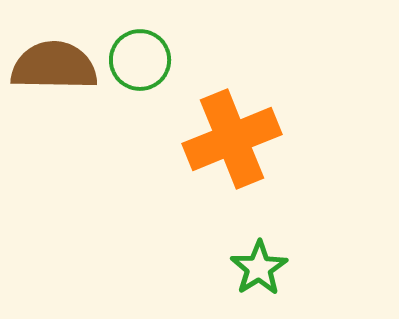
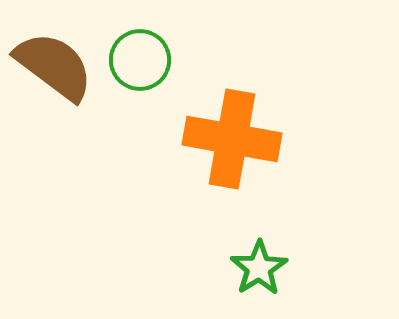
brown semicircle: rotated 36 degrees clockwise
orange cross: rotated 32 degrees clockwise
